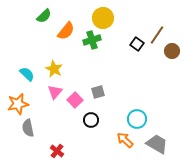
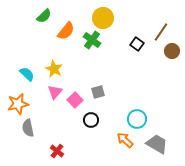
brown line: moved 4 px right, 3 px up
green cross: rotated 36 degrees counterclockwise
